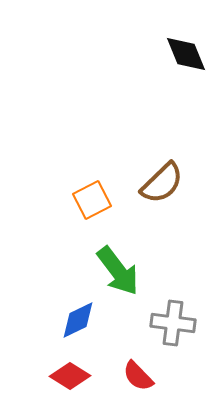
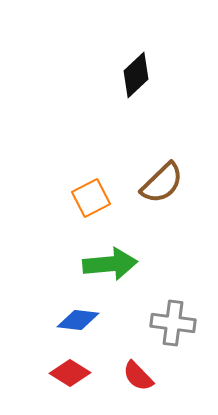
black diamond: moved 50 px left, 21 px down; rotated 69 degrees clockwise
orange square: moved 1 px left, 2 px up
green arrow: moved 8 px left, 7 px up; rotated 58 degrees counterclockwise
blue diamond: rotated 33 degrees clockwise
red diamond: moved 3 px up
